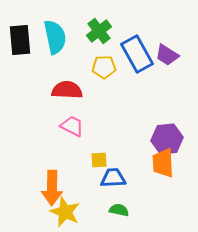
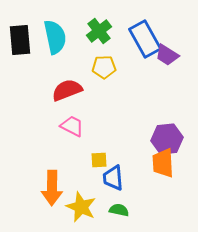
blue rectangle: moved 8 px right, 15 px up
red semicircle: rotated 24 degrees counterclockwise
blue trapezoid: rotated 92 degrees counterclockwise
yellow star: moved 16 px right, 5 px up
